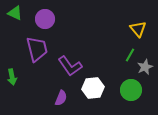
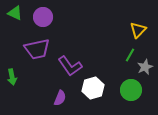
purple circle: moved 2 px left, 2 px up
yellow triangle: moved 1 px down; rotated 24 degrees clockwise
purple trapezoid: rotated 92 degrees clockwise
white hexagon: rotated 10 degrees counterclockwise
purple semicircle: moved 1 px left
